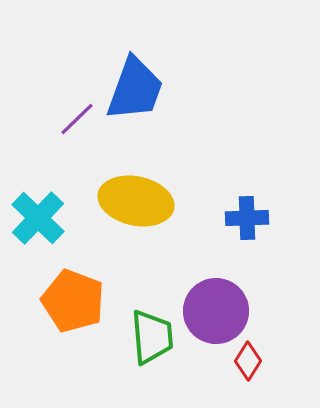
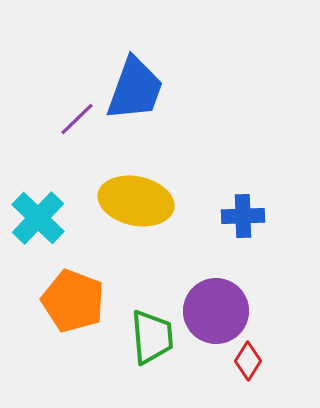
blue cross: moved 4 px left, 2 px up
